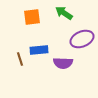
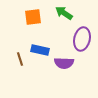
orange square: moved 1 px right
purple ellipse: rotated 55 degrees counterclockwise
blue rectangle: moved 1 px right; rotated 18 degrees clockwise
purple semicircle: moved 1 px right
